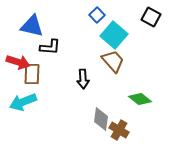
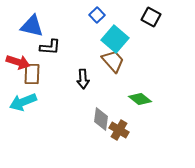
cyan square: moved 1 px right, 4 px down
